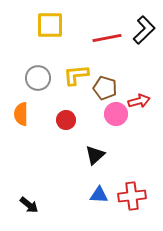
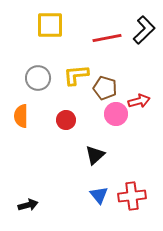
orange semicircle: moved 2 px down
blue triangle: rotated 48 degrees clockwise
black arrow: moved 1 px left; rotated 54 degrees counterclockwise
